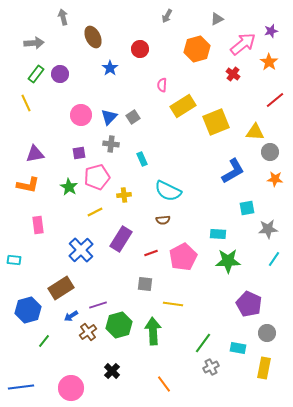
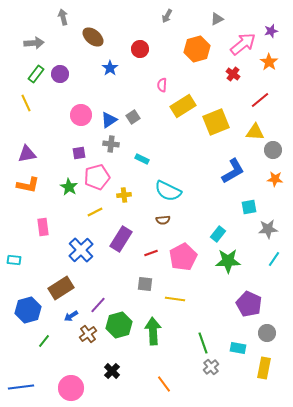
brown ellipse at (93, 37): rotated 25 degrees counterclockwise
red line at (275, 100): moved 15 px left
blue triangle at (109, 117): moved 3 px down; rotated 12 degrees clockwise
gray circle at (270, 152): moved 3 px right, 2 px up
purple triangle at (35, 154): moved 8 px left
cyan rectangle at (142, 159): rotated 40 degrees counterclockwise
cyan square at (247, 208): moved 2 px right, 1 px up
pink rectangle at (38, 225): moved 5 px right, 2 px down
cyan rectangle at (218, 234): rotated 56 degrees counterclockwise
yellow line at (173, 304): moved 2 px right, 5 px up
purple line at (98, 305): rotated 30 degrees counterclockwise
brown cross at (88, 332): moved 2 px down
green line at (203, 343): rotated 55 degrees counterclockwise
gray cross at (211, 367): rotated 14 degrees counterclockwise
